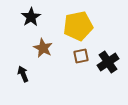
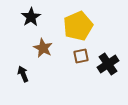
yellow pentagon: rotated 12 degrees counterclockwise
black cross: moved 2 px down
